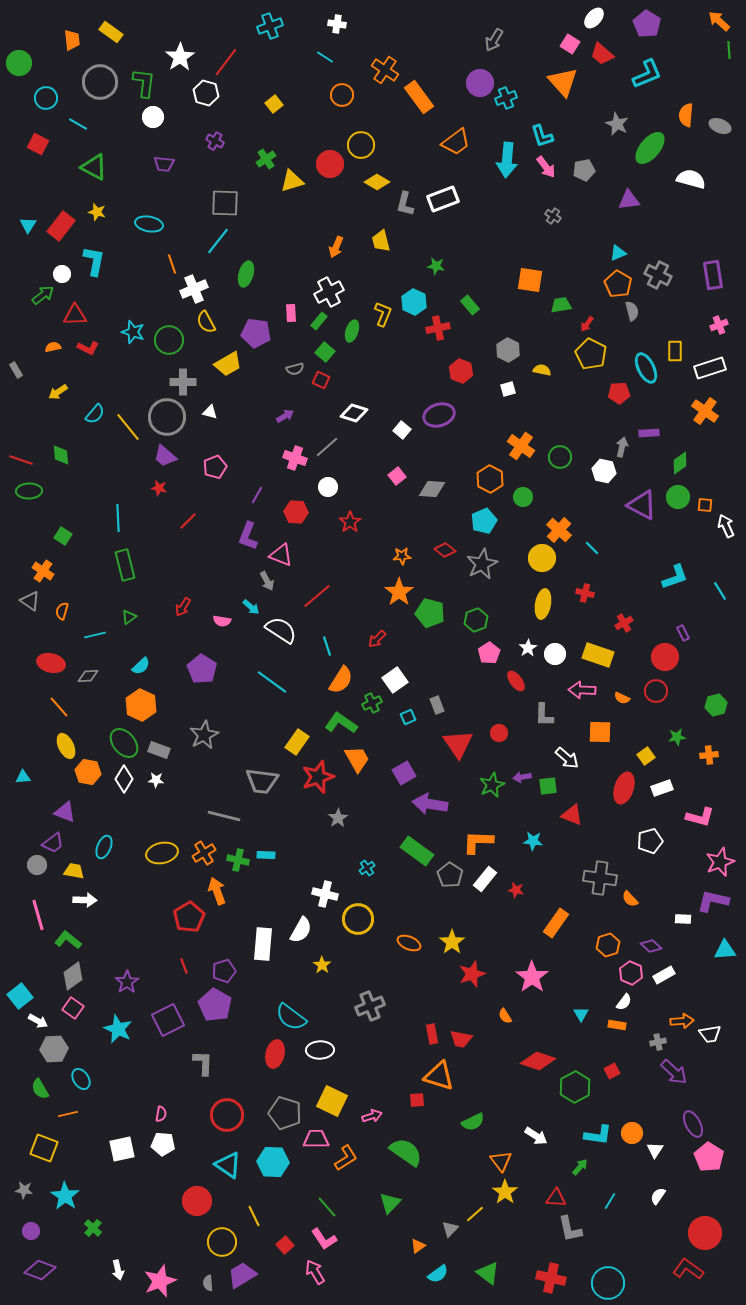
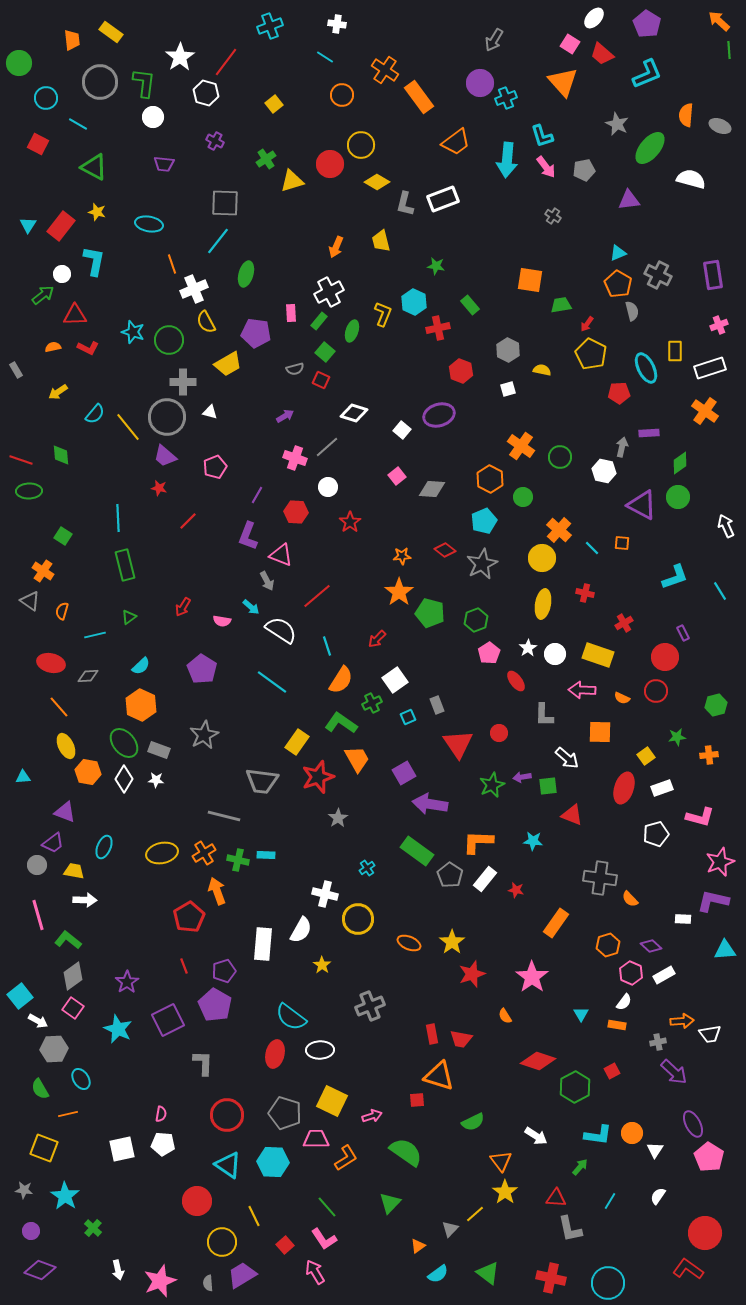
orange square at (705, 505): moved 83 px left, 38 px down
white pentagon at (650, 841): moved 6 px right, 7 px up
